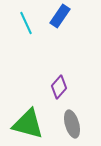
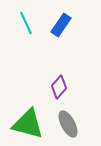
blue rectangle: moved 1 px right, 9 px down
gray ellipse: moved 4 px left; rotated 12 degrees counterclockwise
